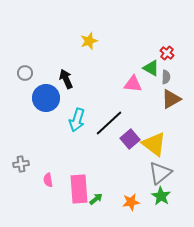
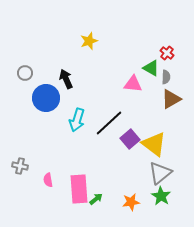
gray cross: moved 1 px left, 2 px down; rotated 21 degrees clockwise
